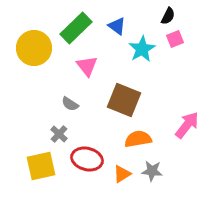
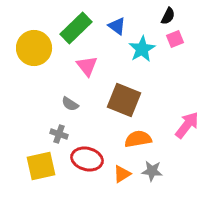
gray cross: rotated 24 degrees counterclockwise
